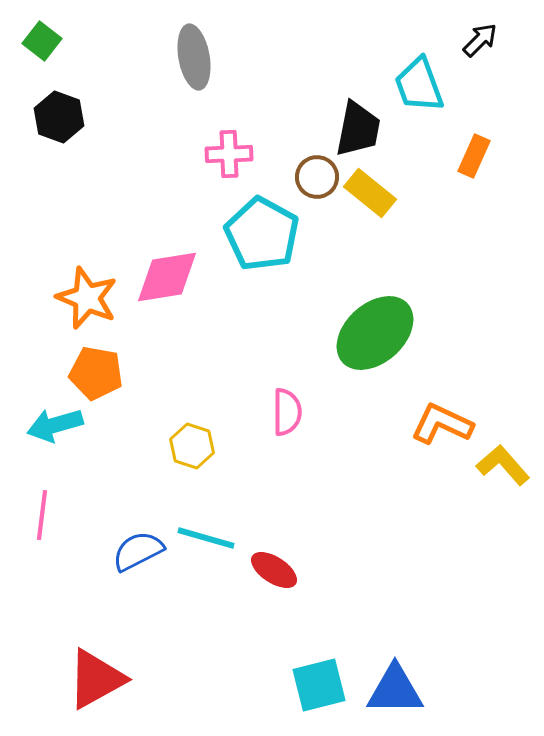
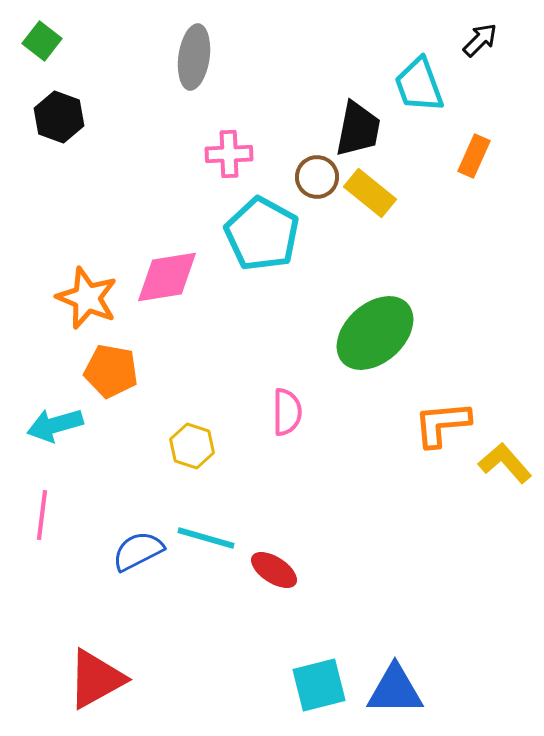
gray ellipse: rotated 18 degrees clockwise
orange pentagon: moved 15 px right, 2 px up
orange L-shape: rotated 30 degrees counterclockwise
yellow L-shape: moved 2 px right, 2 px up
